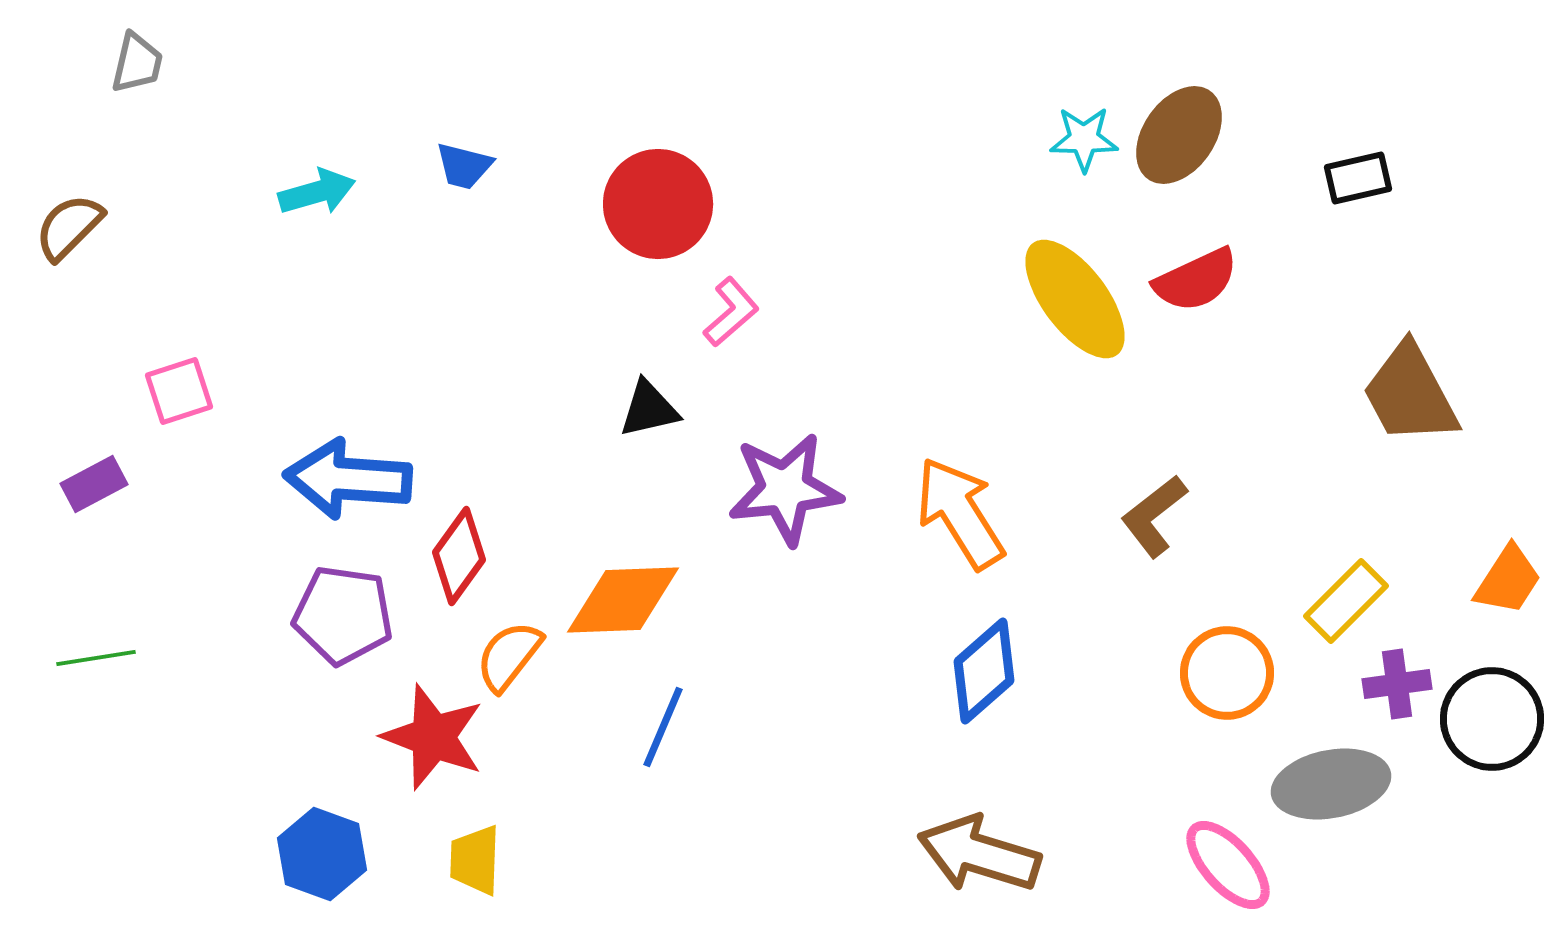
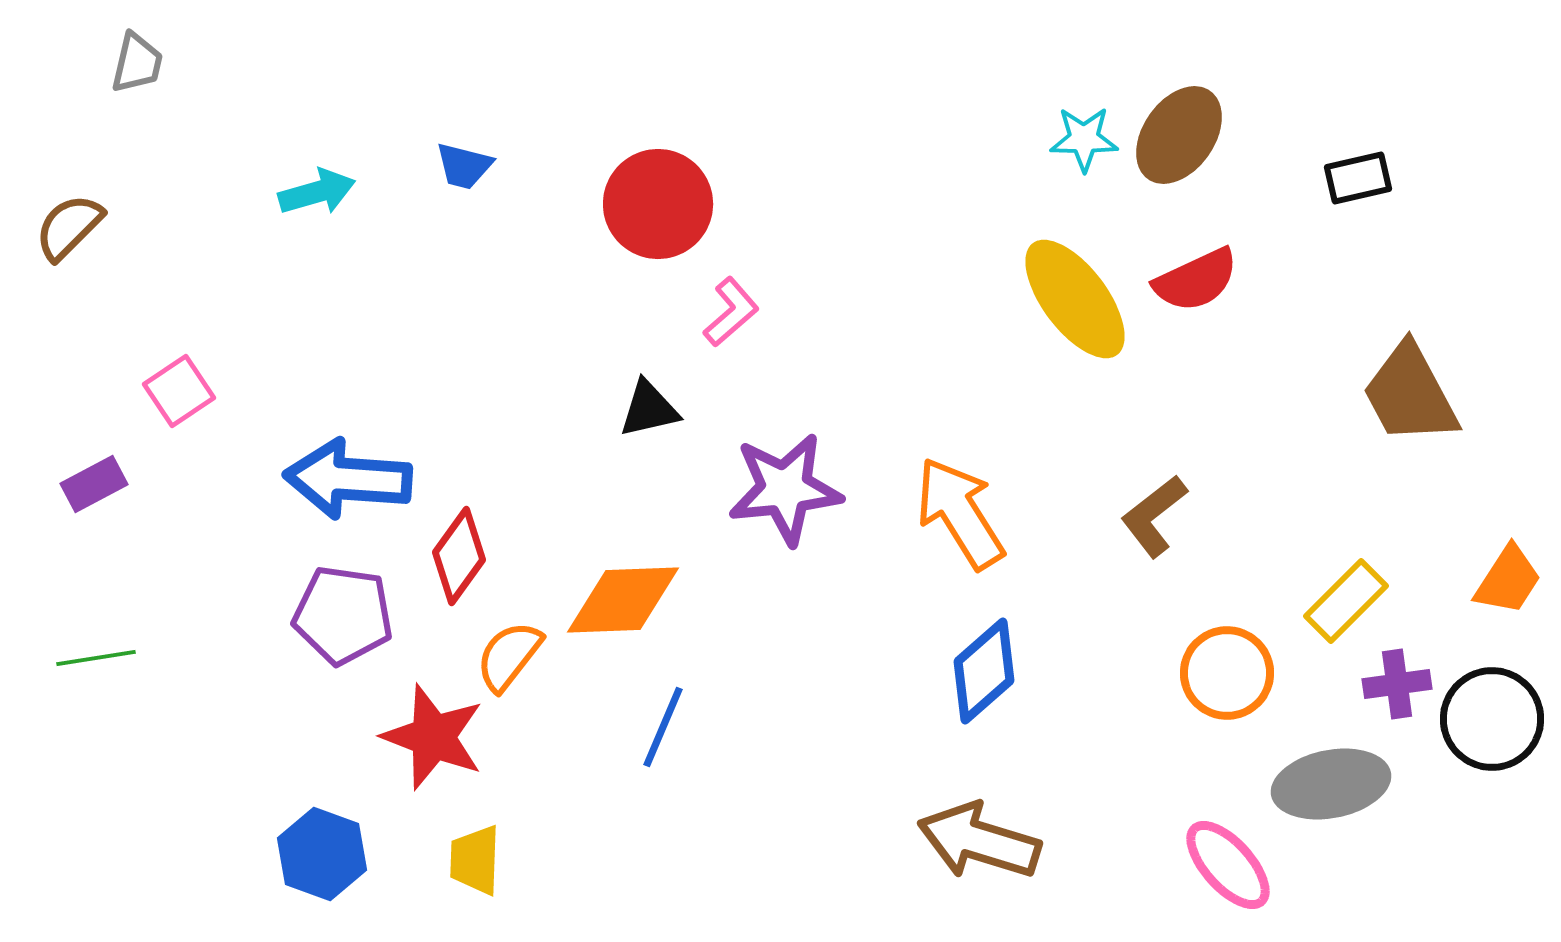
pink square: rotated 16 degrees counterclockwise
brown arrow: moved 13 px up
